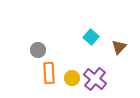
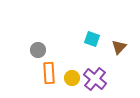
cyan square: moved 1 px right, 2 px down; rotated 21 degrees counterclockwise
